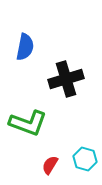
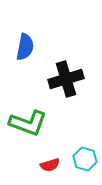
red semicircle: rotated 138 degrees counterclockwise
